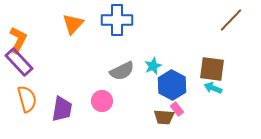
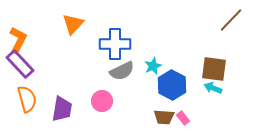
blue cross: moved 2 px left, 24 px down
purple rectangle: moved 1 px right, 2 px down
brown square: moved 2 px right
pink rectangle: moved 6 px right, 9 px down
